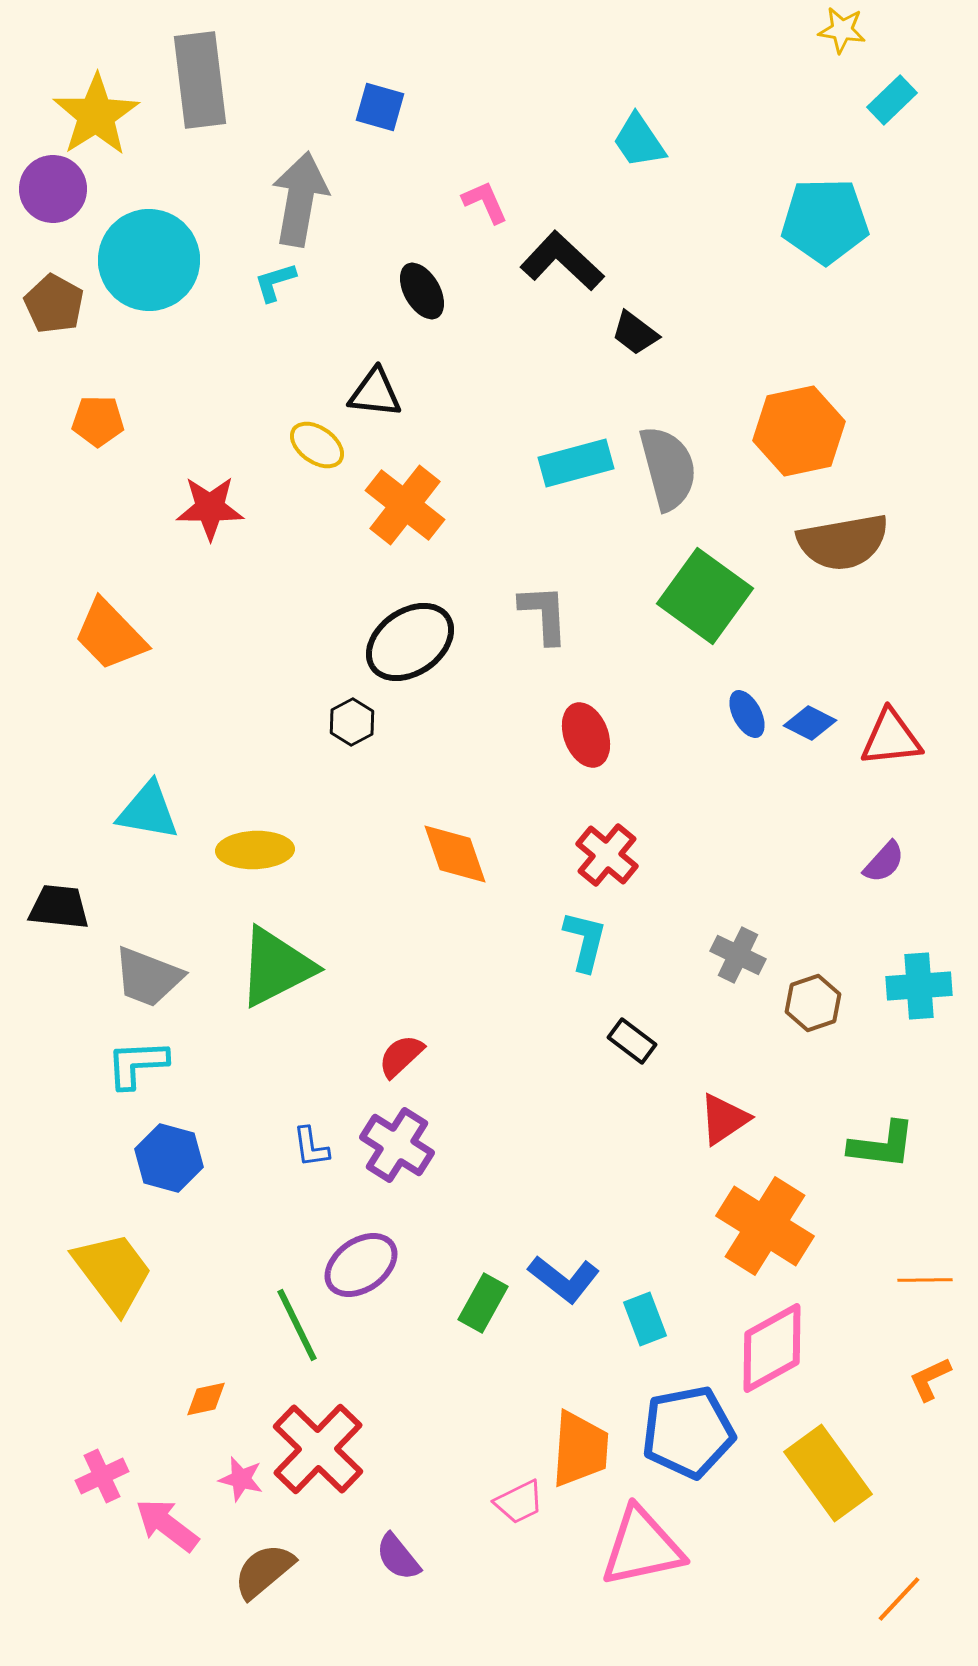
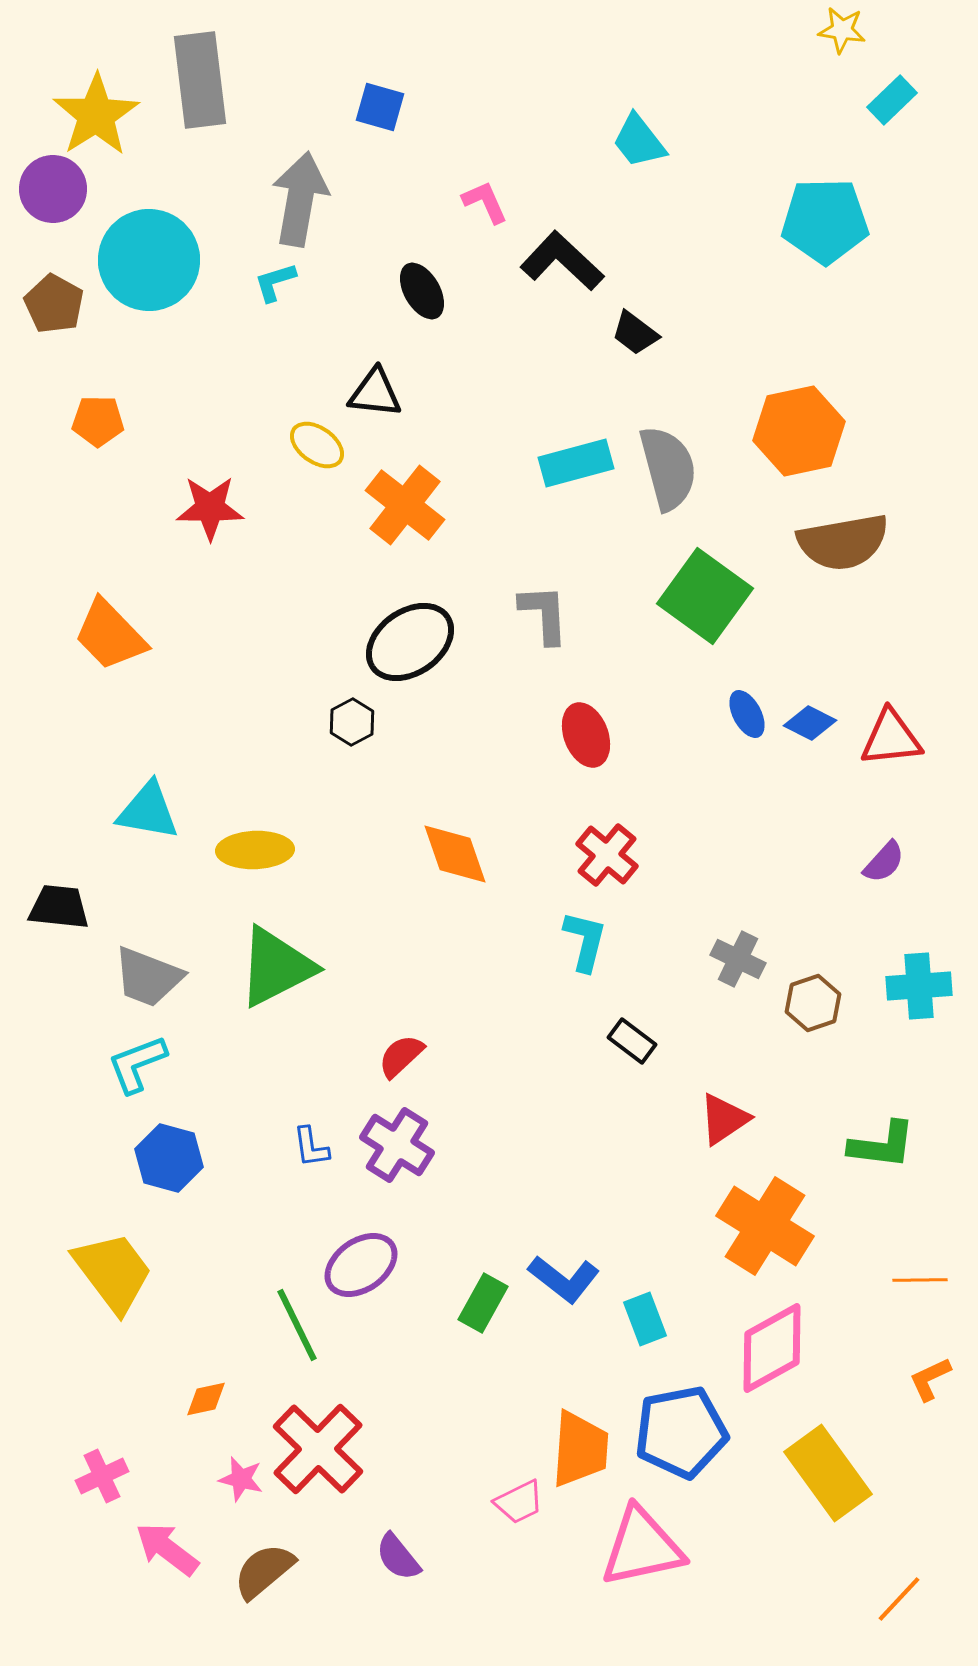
cyan trapezoid at (639, 141): rotated 4 degrees counterclockwise
gray cross at (738, 955): moved 4 px down
cyan L-shape at (137, 1064): rotated 18 degrees counterclockwise
orange line at (925, 1280): moved 5 px left
blue pentagon at (688, 1432): moved 7 px left
pink arrow at (167, 1525): moved 24 px down
